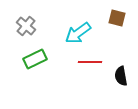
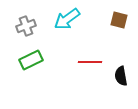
brown square: moved 2 px right, 2 px down
gray cross: rotated 30 degrees clockwise
cyan arrow: moved 11 px left, 14 px up
green rectangle: moved 4 px left, 1 px down
